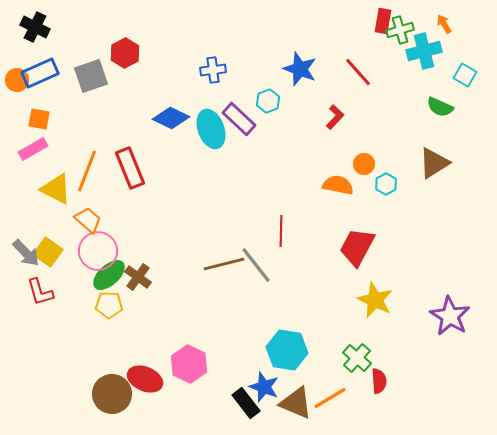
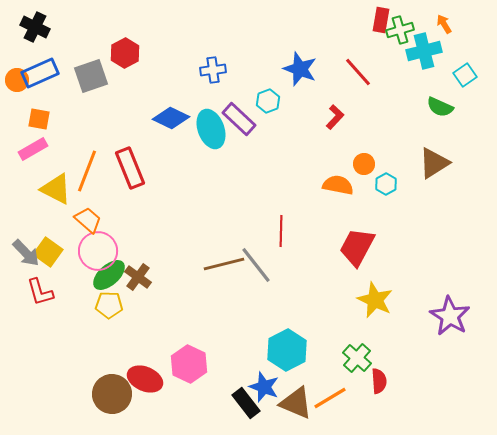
red rectangle at (383, 21): moved 2 px left, 1 px up
cyan square at (465, 75): rotated 25 degrees clockwise
cyan hexagon at (287, 350): rotated 24 degrees clockwise
